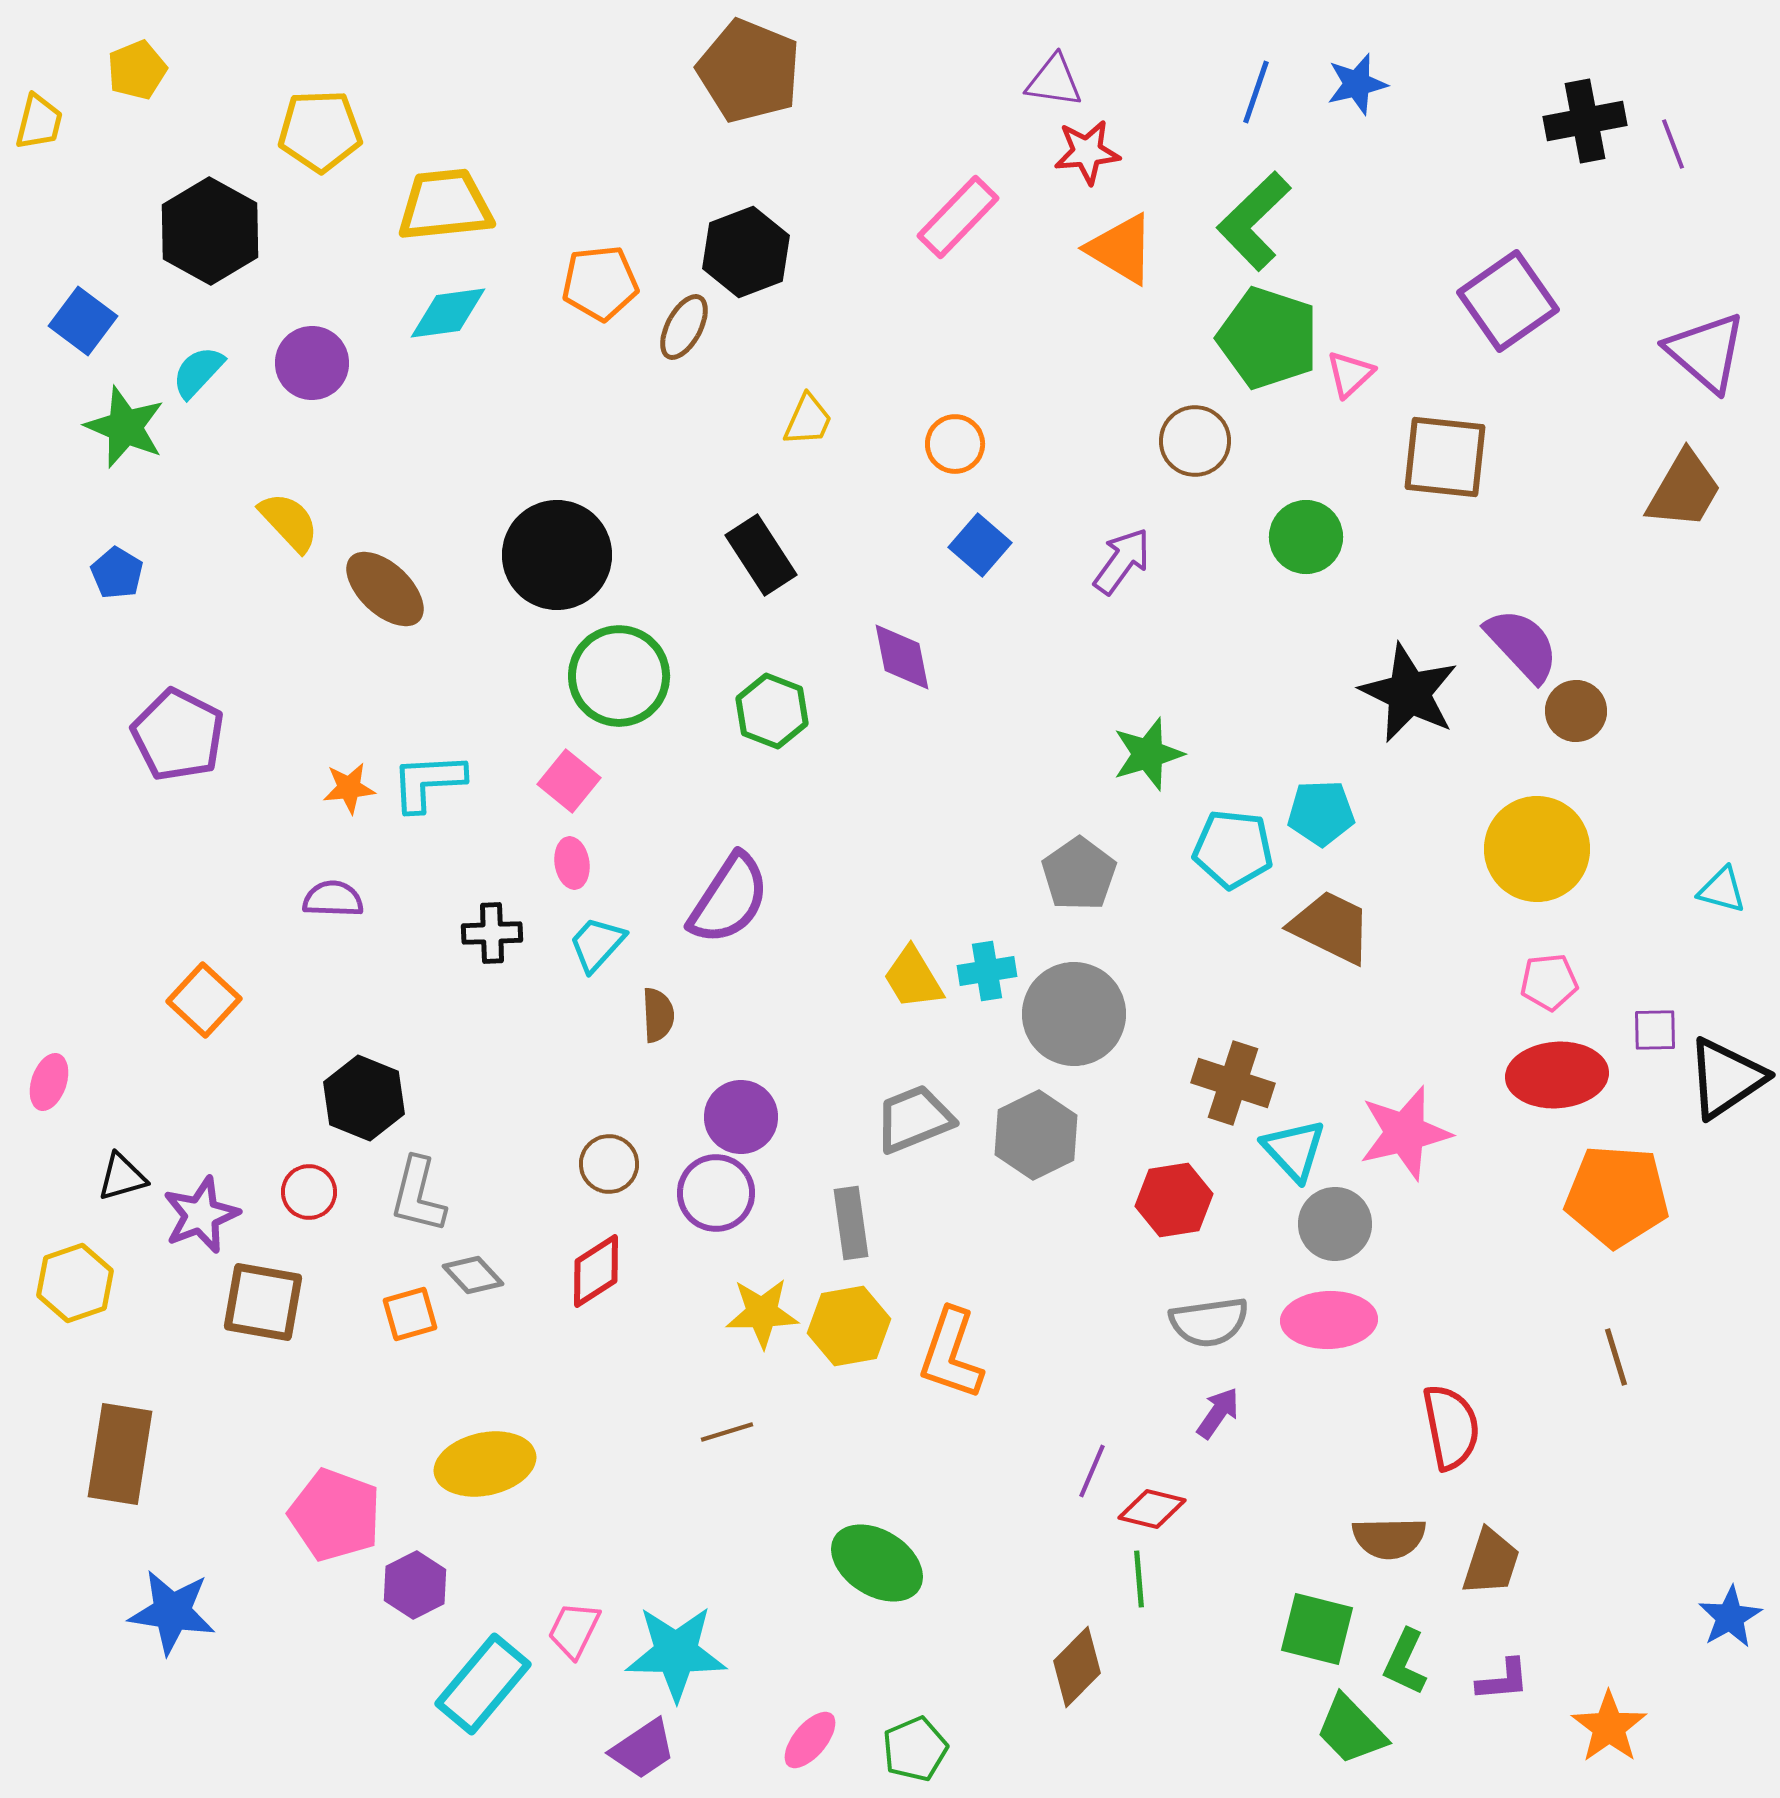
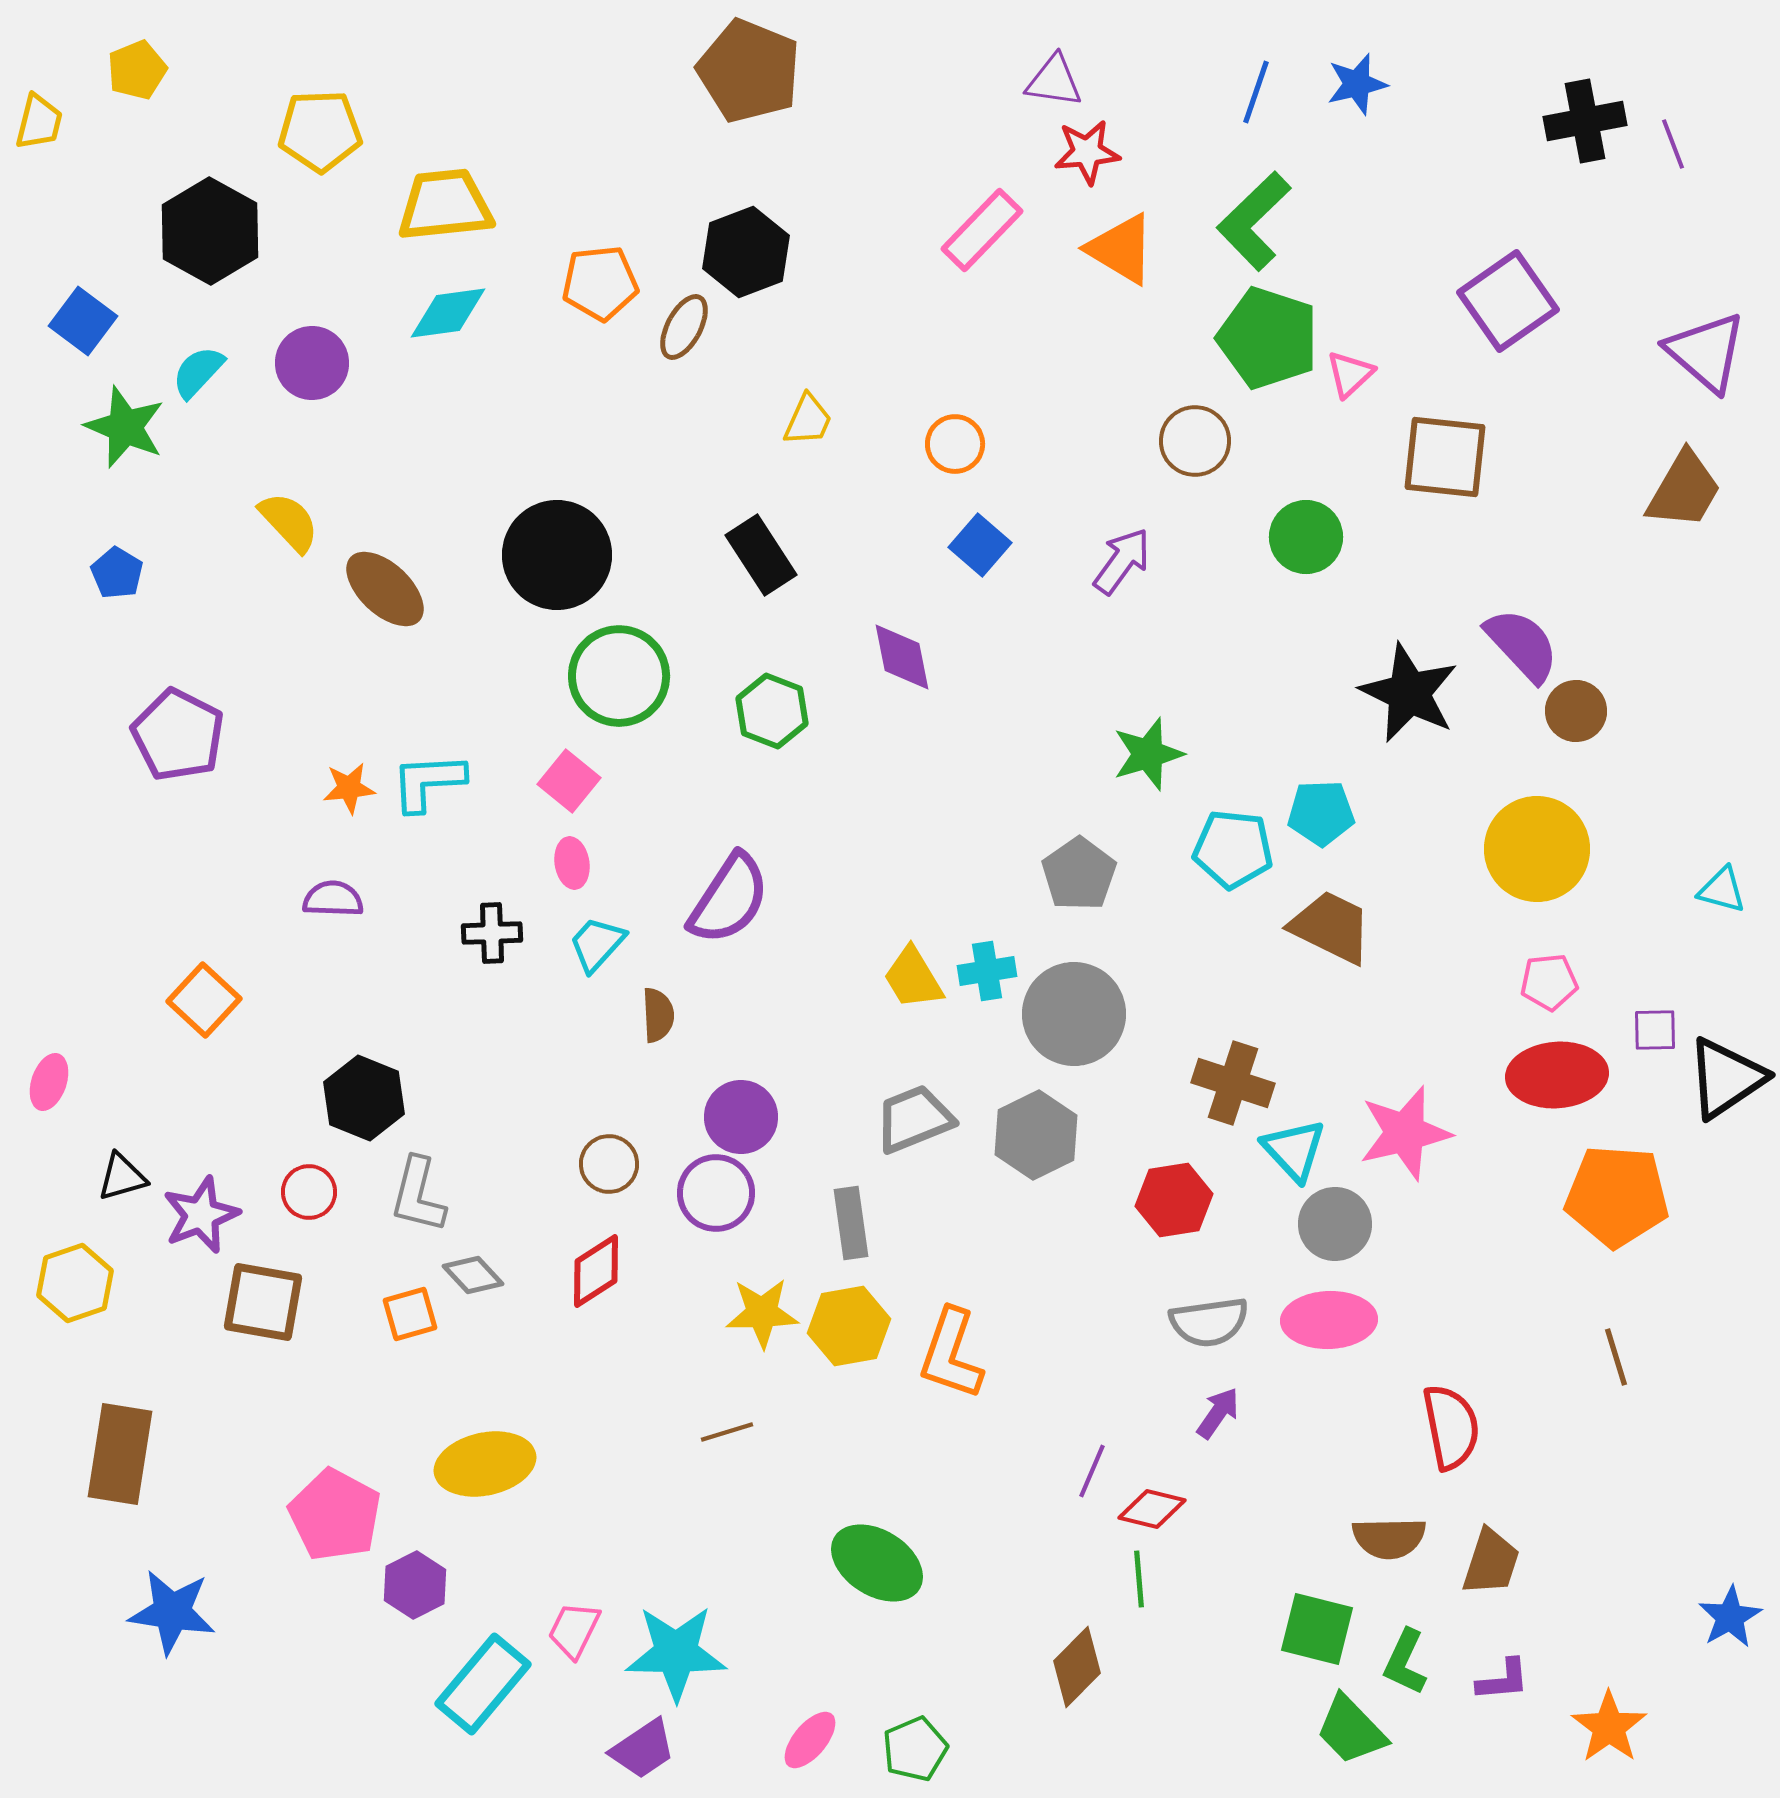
pink rectangle at (958, 217): moved 24 px right, 13 px down
pink pentagon at (335, 1515): rotated 8 degrees clockwise
